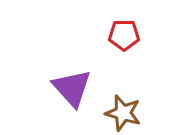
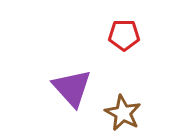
brown star: rotated 12 degrees clockwise
